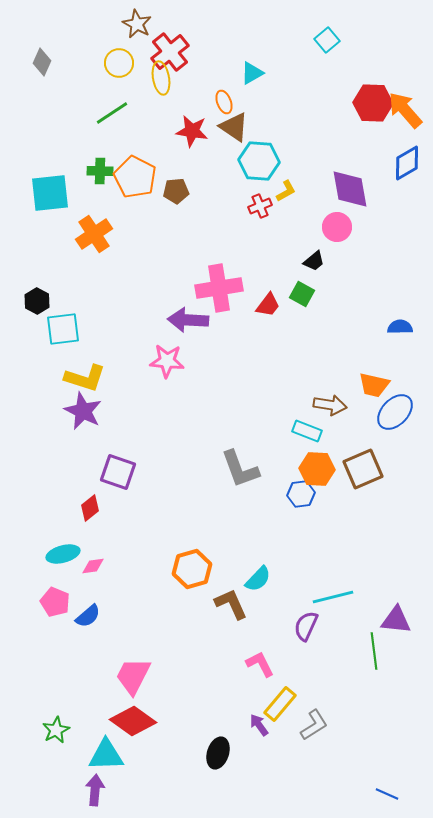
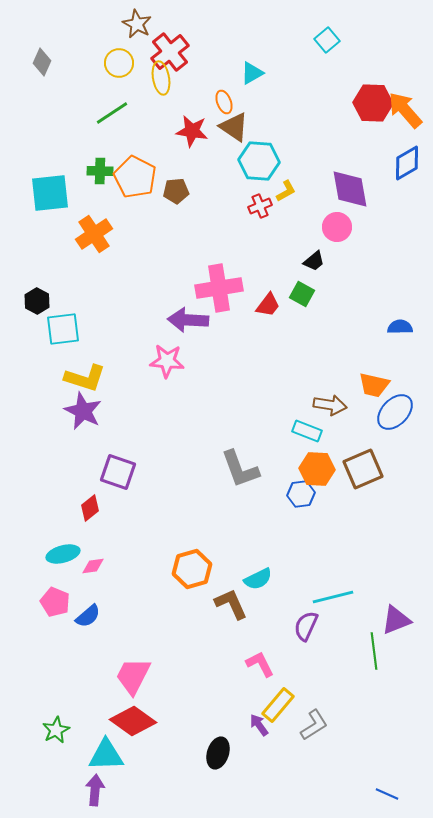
cyan semicircle at (258, 579): rotated 20 degrees clockwise
purple triangle at (396, 620): rotated 28 degrees counterclockwise
yellow rectangle at (280, 704): moved 2 px left, 1 px down
